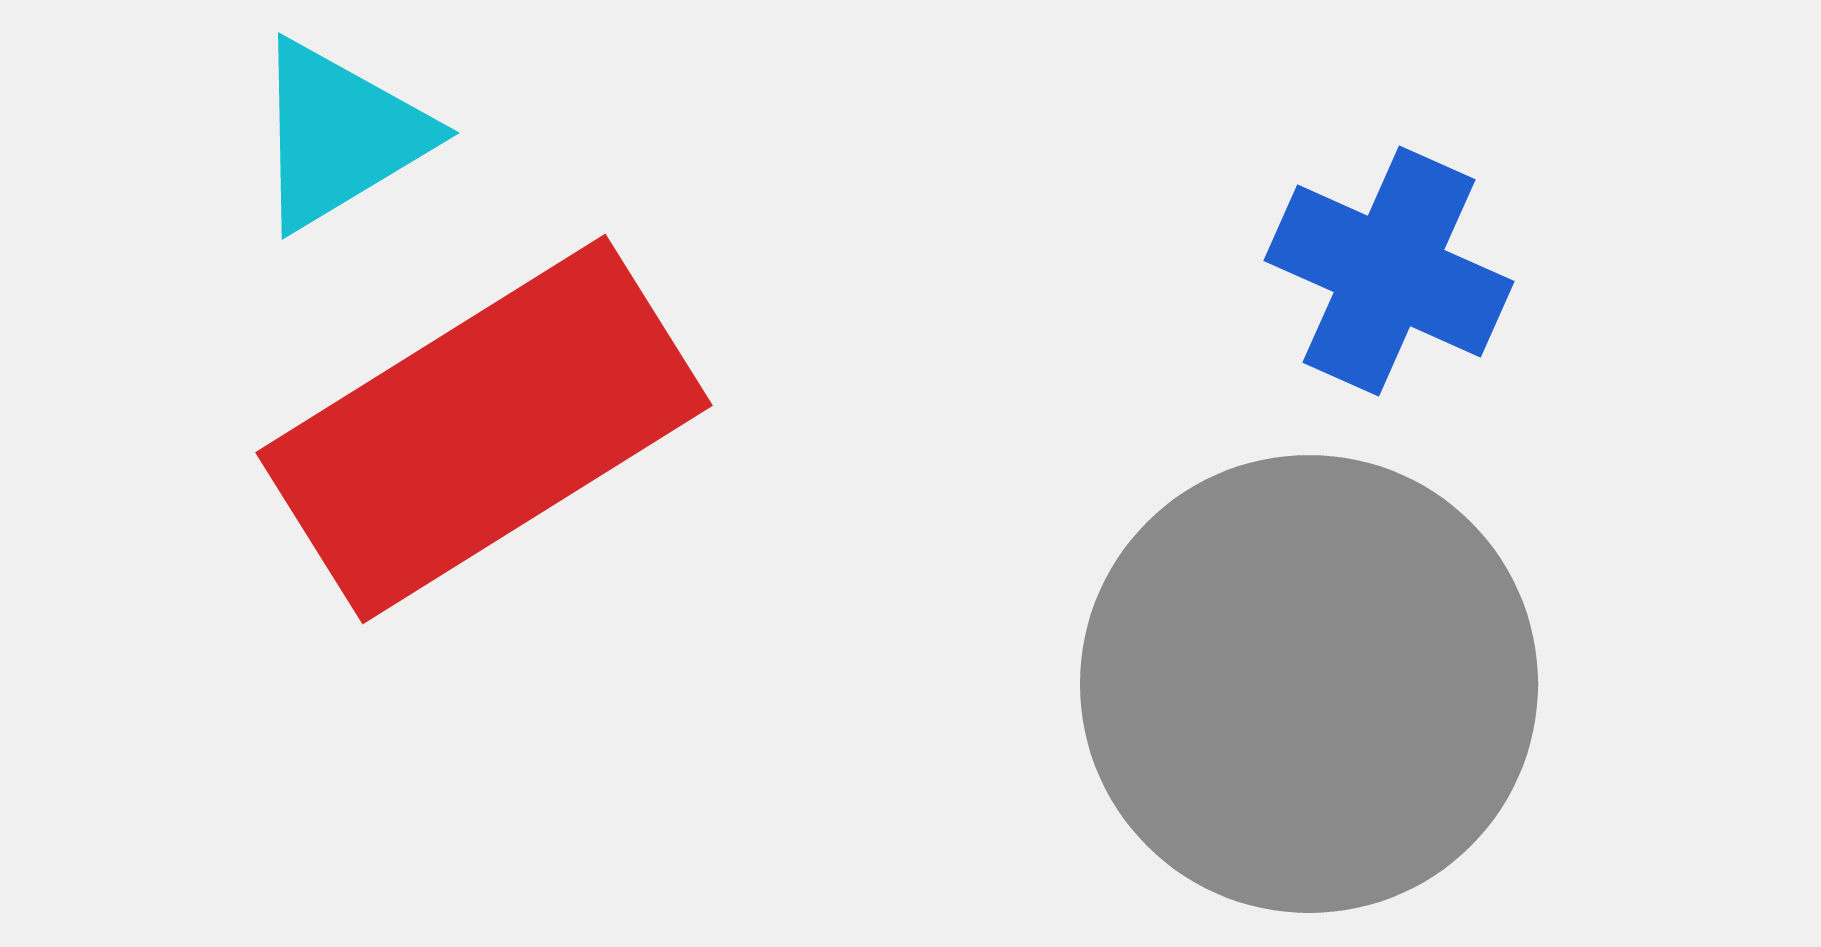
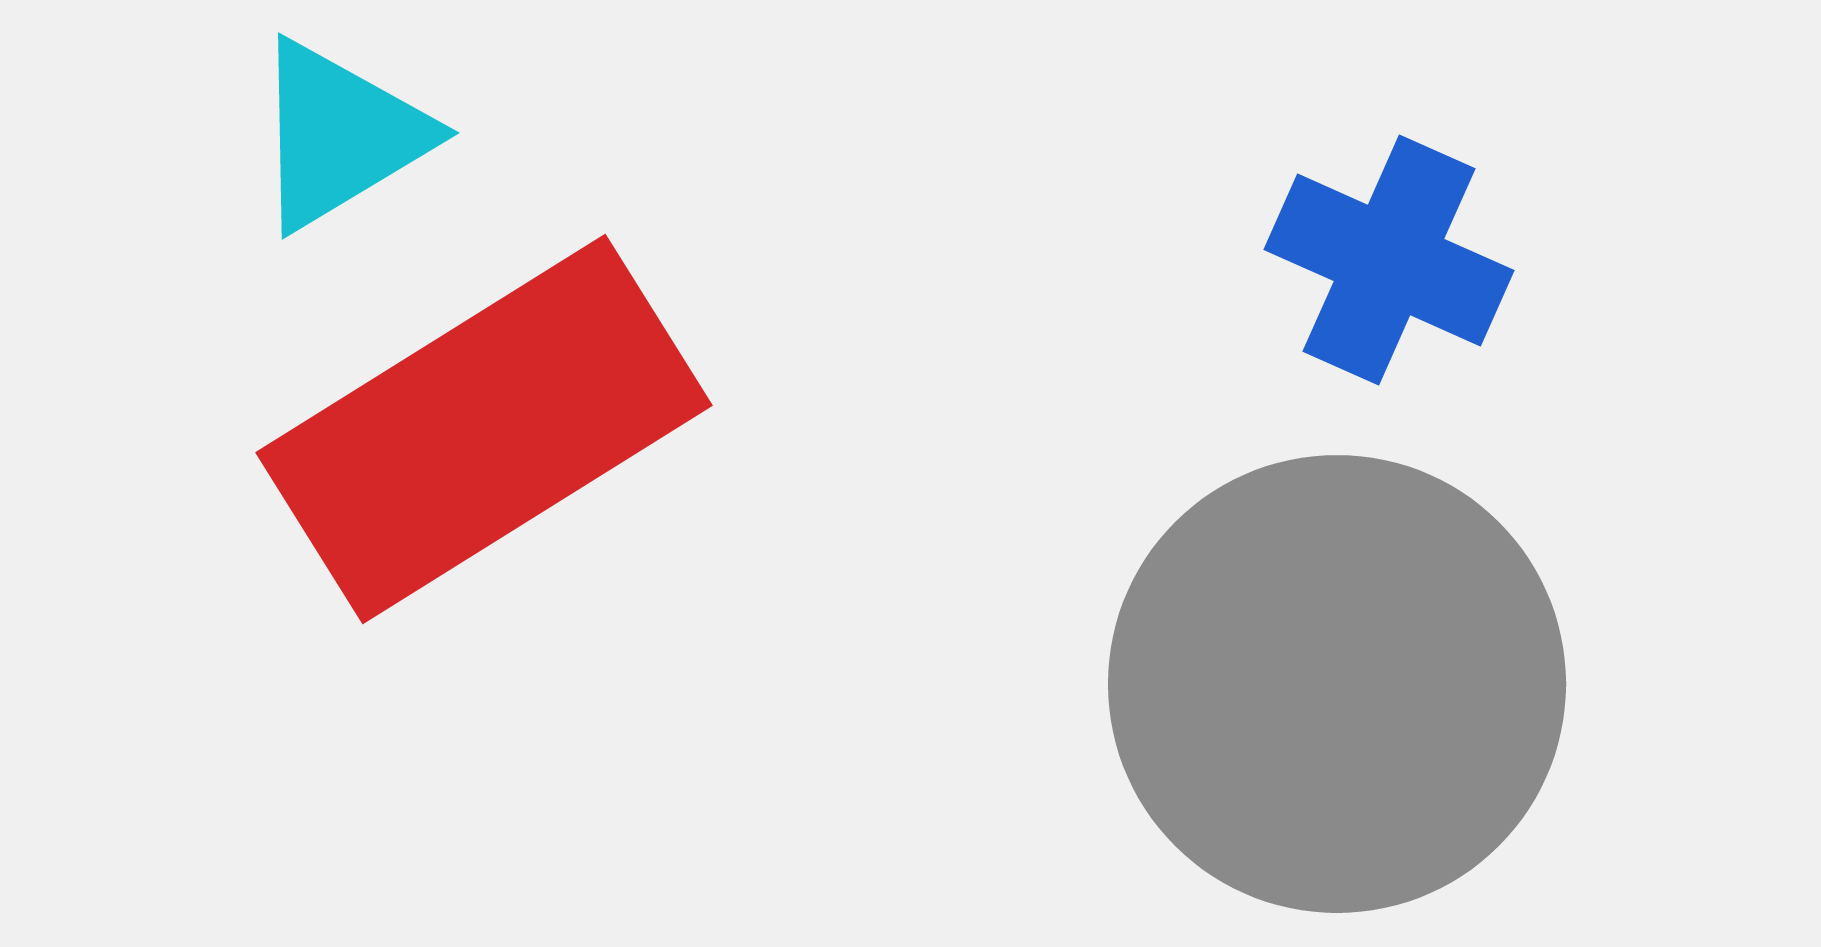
blue cross: moved 11 px up
gray circle: moved 28 px right
